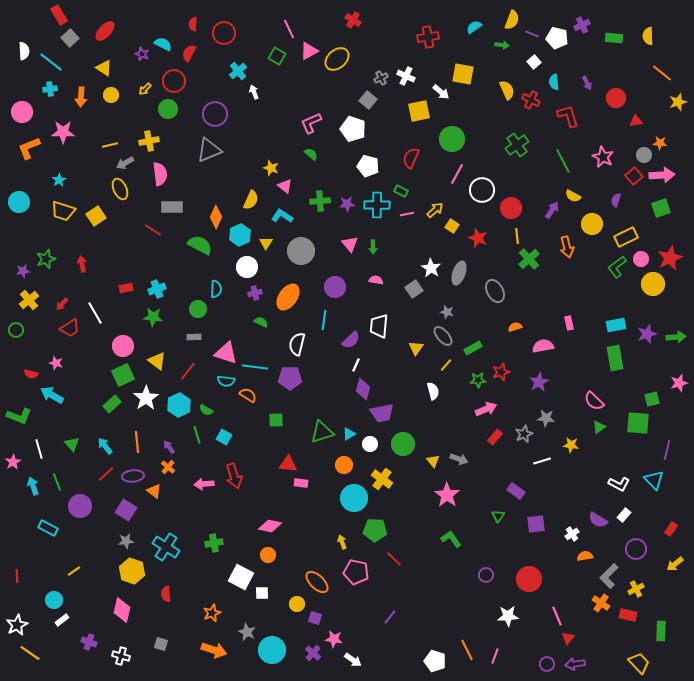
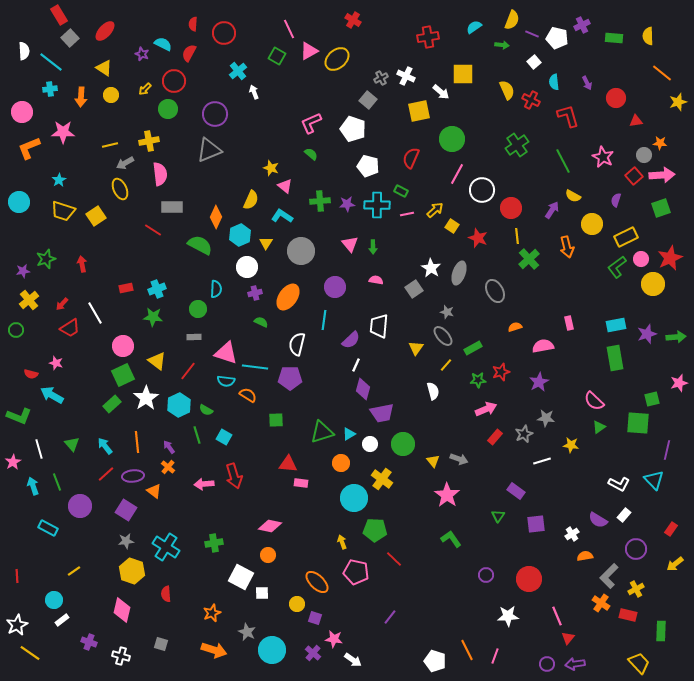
yellow square at (463, 74): rotated 10 degrees counterclockwise
orange circle at (344, 465): moved 3 px left, 2 px up
